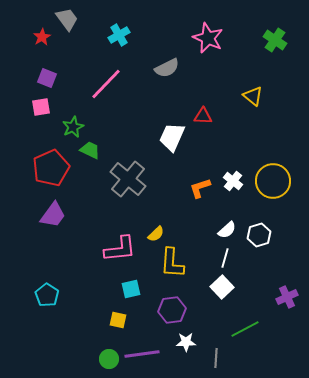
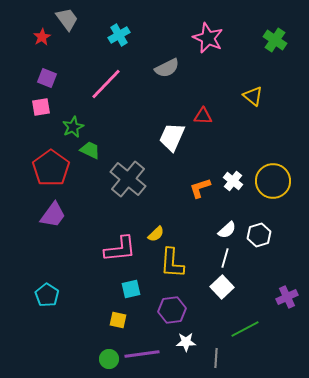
red pentagon: rotated 12 degrees counterclockwise
